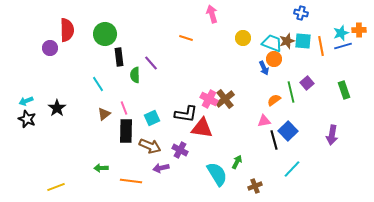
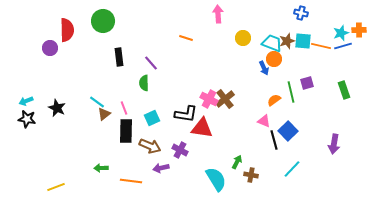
pink arrow at (212, 14): moved 6 px right; rotated 12 degrees clockwise
green circle at (105, 34): moved 2 px left, 13 px up
orange line at (321, 46): rotated 66 degrees counterclockwise
green semicircle at (135, 75): moved 9 px right, 8 px down
purple square at (307, 83): rotated 24 degrees clockwise
cyan line at (98, 84): moved 1 px left, 18 px down; rotated 21 degrees counterclockwise
black star at (57, 108): rotated 12 degrees counterclockwise
black star at (27, 119): rotated 12 degrees counterclockwise
pink triangle at (264, 121): rotated 32 degrees clockwise
purple arrow at (332, 135): moved 2 px right, 9 px down
cyan semicircle at (217, 174): moved 1 px left, 5 px down
brown cross at (255, 186): moved 4 px left, 11 px up; rotated 32 degrees clockwise
